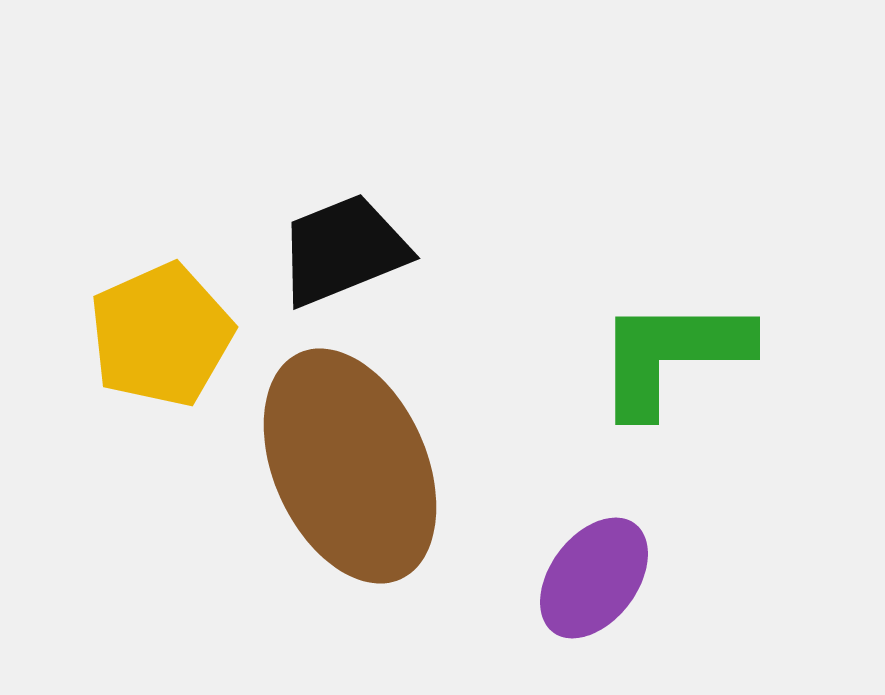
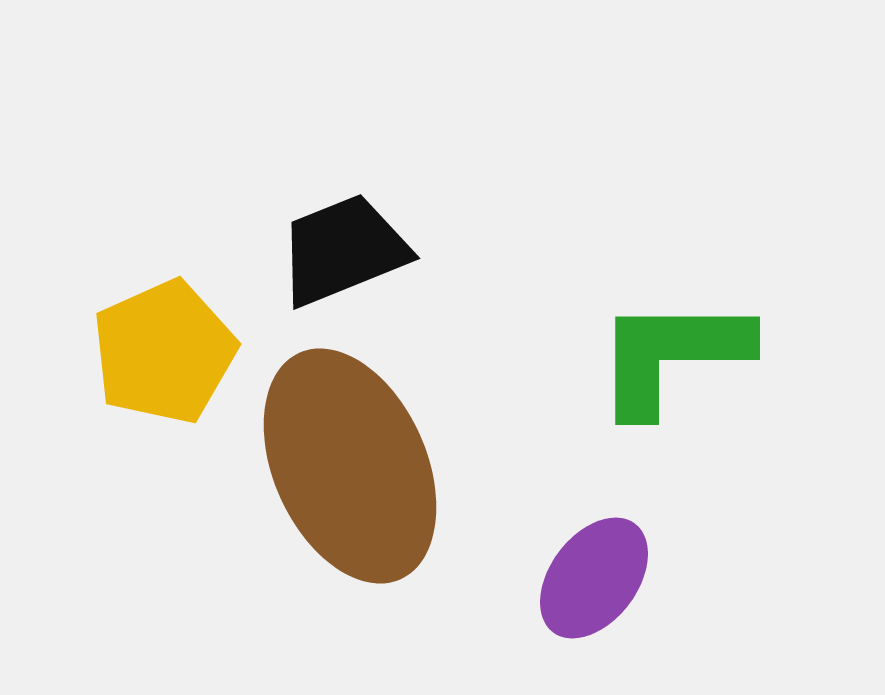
yellow pentagon: moved 3 px right, 17 px down
